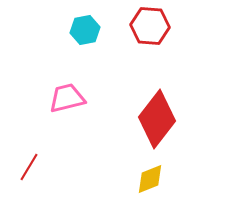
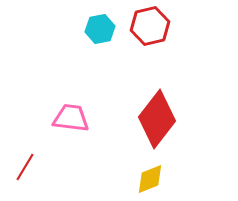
red hexagon: rotated 18 degrees counterclockwise
cyan hexagon: moved 15 px right, 1 px up
pink trapezoid: moved 4 px right, 20 px down; rotated 21 degrees clockwise
red line: moved 4 px left
